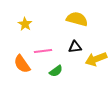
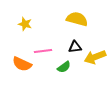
yellow star: rotated 16 degrees counterclockwise
yellow arrow: moved 1 px left, 2 px up
orange semicircle: rotated 30 degrees counterclockwise
green semicircle: moved 8 px right, 4 px up
